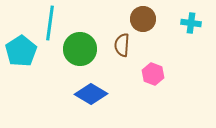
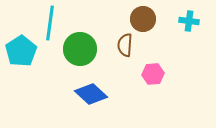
cyan cross: moved 2 px left, 2 px up
brown semicircle: moved 3 px right
pink hexagon: rotated 25 degrees counterclockwise
blue diamond: rotated 12 degrees clockwise
